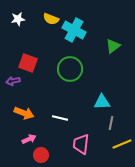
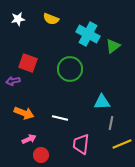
cyan cross: moved 14 px right, 4 px down
